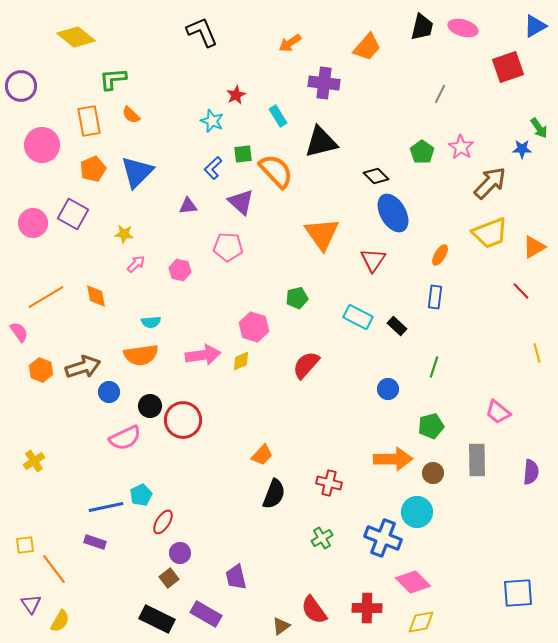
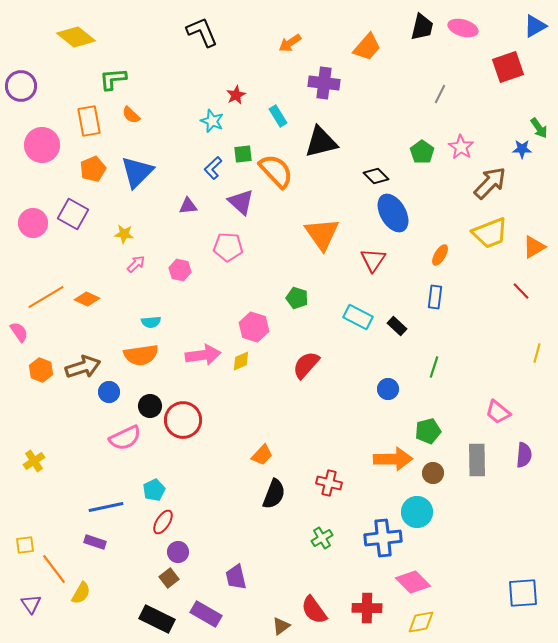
orange diamond at (96, 296): moved 9 px left, 3 px down; rotated 55 degrees counterclockwise
green pentagon at (297, 298): rotated 30 degrees clockwise
yellow line at (537, 353): rotated 30 degrees clockwise
green pentagon at (431, 426): moved 3 px left, 5 px down
purple semicircle at (531, 472): moved 7 px left, 17 px up
cyan pentagon at (141, 495): moved 13 px right, 5 px up
blue cross at (383, 538): rotated 27 degrees counterclockwise
purple circle at (180, 553): moved 2 px left, 1 px up
blue square at (518, 593): moved 5 px right
yellow semicircle at (60, 621): moved 21 px right, 28 px up
